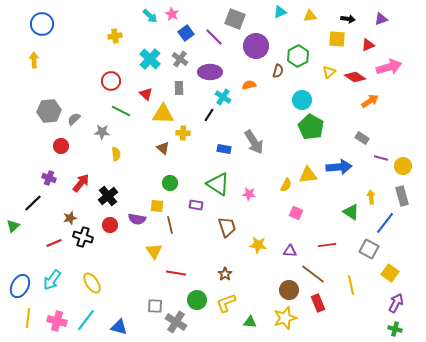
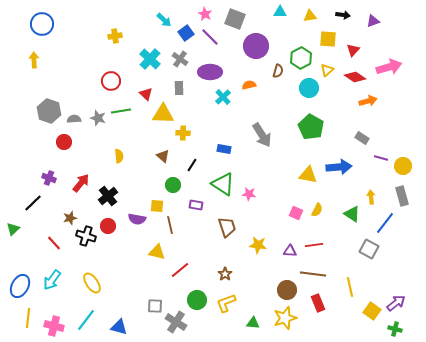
cyan triangle at (280, 12): rotated 24 degrees clockwise
pink star at (172, 14): moved 33 px right
cyan arrow at (150, 16): moved 14 px right, 4 px down
black arrow at (348, 19): moved 5 px left, 4 px up
purple triangle at (381, 19): moved 8 px left, 2 px down
purple line at (214, 37): moved 4 px left
yellow square at (337, 39): moved 9 px left
red triangle at (368, 45): moved 15 px left, 5 px down; rotated 24 degrees counterclockwise
green hexagon at (298, 56): moved 3 px right, 2 px down
yellow triangle at (329, 72): moved 2 px left, 2 px up
cyan cross at (223, 97): rotated 14 degrees clockwise
cyan circle at (302, 100): moved 7 px right, 12 px up
orange arrow at (370, 101): moved 2 px left; rotated 18 degrees clockwise
gray hexagon at (49, 111): rotated 25 degrees clockwise
green line at (121, 111): rotated 36 degrees counterclockwise
black line at (209, 115): moved 17 px left, 50 px down
gray semicircle at (74, 119): rotated 40 degrees clockwise
gray star at (102, 132): moved 4 px left, 14 px up; rotated 14 degrees clockwise
gray arrow at (254, 142): moved 8 px right, 7 px up
red circle at (61, 146): moved 3 px right, 4 px up
brown triangle at (163, 148): moved 8 px down
yellow semicircle at (116, 154): moved 3 px right, 2 px down
yellow triangle at (308, 175): rotated 18 degrees clockwise
green circle at (170, 183): moved 3 px right, 2 px down
green triangle at (218, 184): moved 5 px right
yellow semicircle at (286, 185): moved 31 px right, 25 px down
green triangle at (351, 212): moved 1 px right, 2 px down
red circle at (110, 225): moved 2 px left, 1 px down
green triangle at (13, 226): moved 3 px down
black cross at (83, 237): moved 3 px right, 1 px up
red line at (54, 243): rotated 70 degrees clockwise
red line at (327, 245): moved 13 px left
yellow triangle at (154, 251): moved 3 px right, 1 px down; rotated 42 degrees counterclockwise
red line at (176, 273): moved 4 px right, 3 px up; rotated 48 degrees counterclockwise
yellow square at (390, 273): moved 18 px left, 38 px down
brown line at (313, 274): rotated 30 degrees counterclockwise
yellow line at (351, 285): moved 1 px left, 2 px down
brown circle at (289, 290): moved 2 px left
purple arrow at (396, 303): rotated 24 degrees clockwise
pink cross at (57, 321): moved 3 px left, 5 px down
green triangle at (250, 322): moved 3 px right, 1 px down
